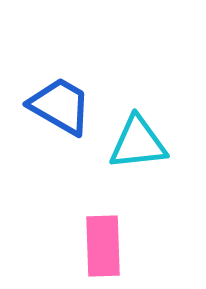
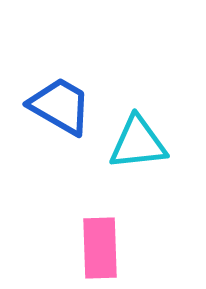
pink rectangle: moved 3 px left, 2 px down
